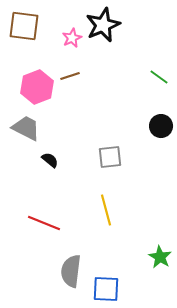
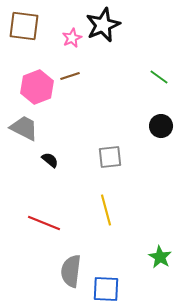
gray trapezoid: moved 2 px left
